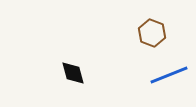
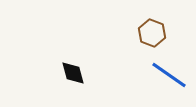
blue line: rotated 57 degrees clockwise
